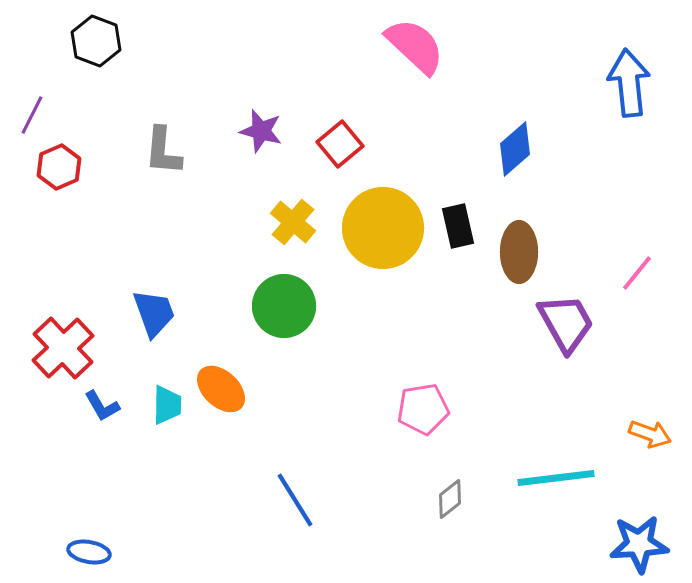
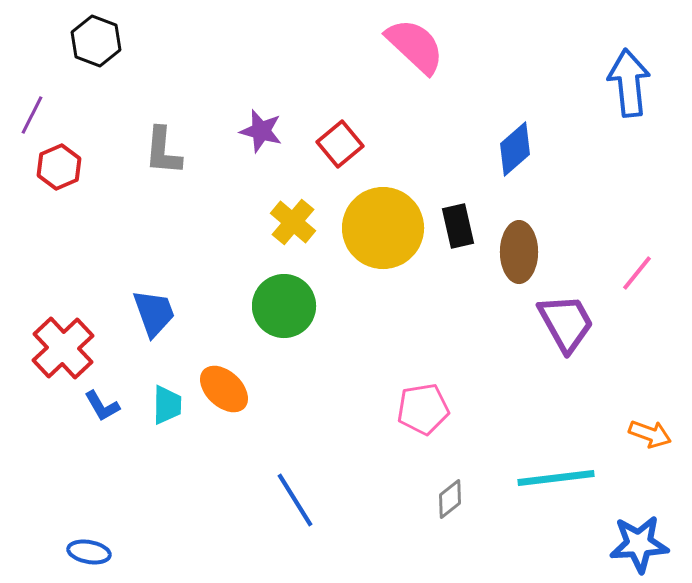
orange ellipse: moved 3 px right
